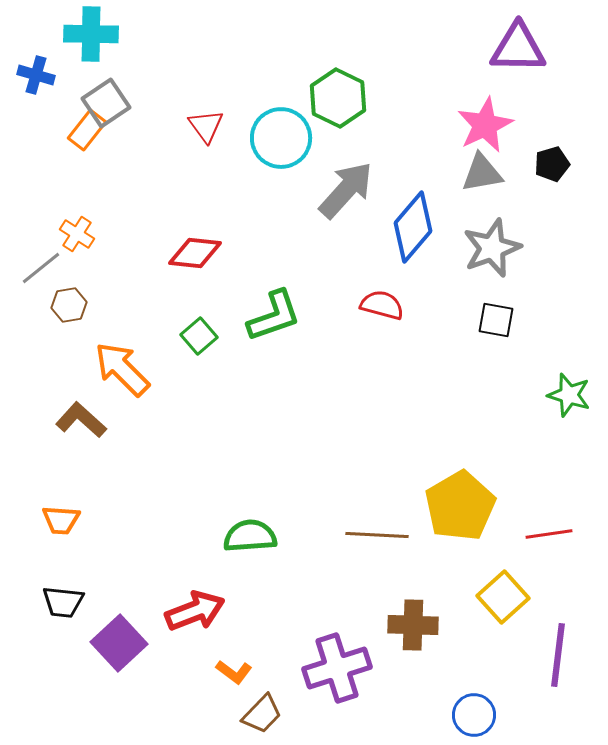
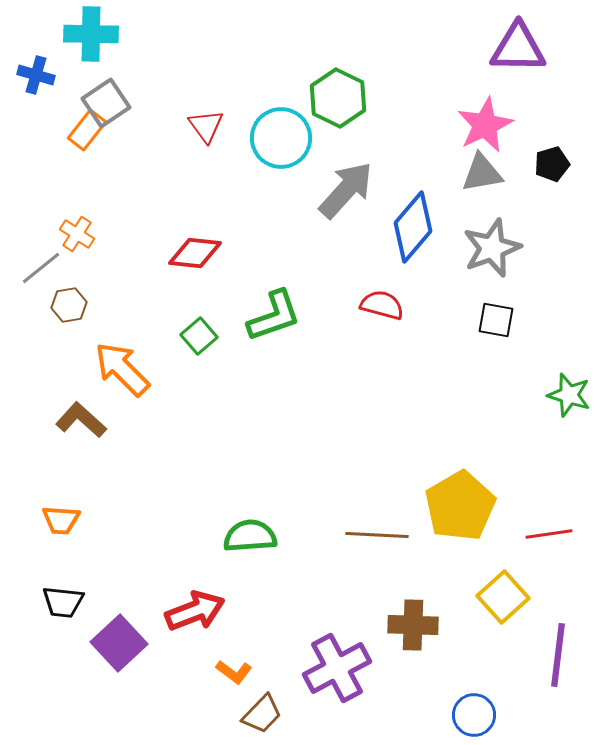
purple cross: rotated 10 degrees counterclockwise
